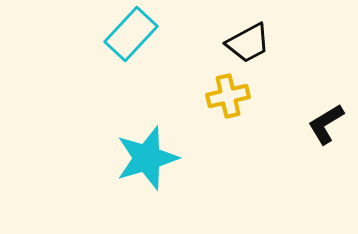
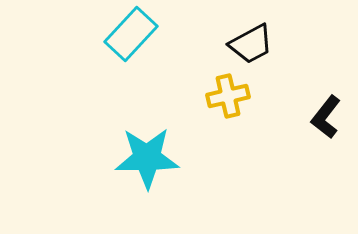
black trapezoid: moved 3 px right, 1 px down
black L-shape: moved 7 px up; rotated 21 degrees counterclockwise
cyan star: rotated 16 degrees clockwise
